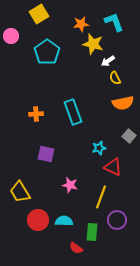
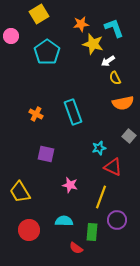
cyan L-shape: moved 6 px down
orange cross: rotated 32 degrees clockwise
red circle: moved 9 px left, 10 px down
